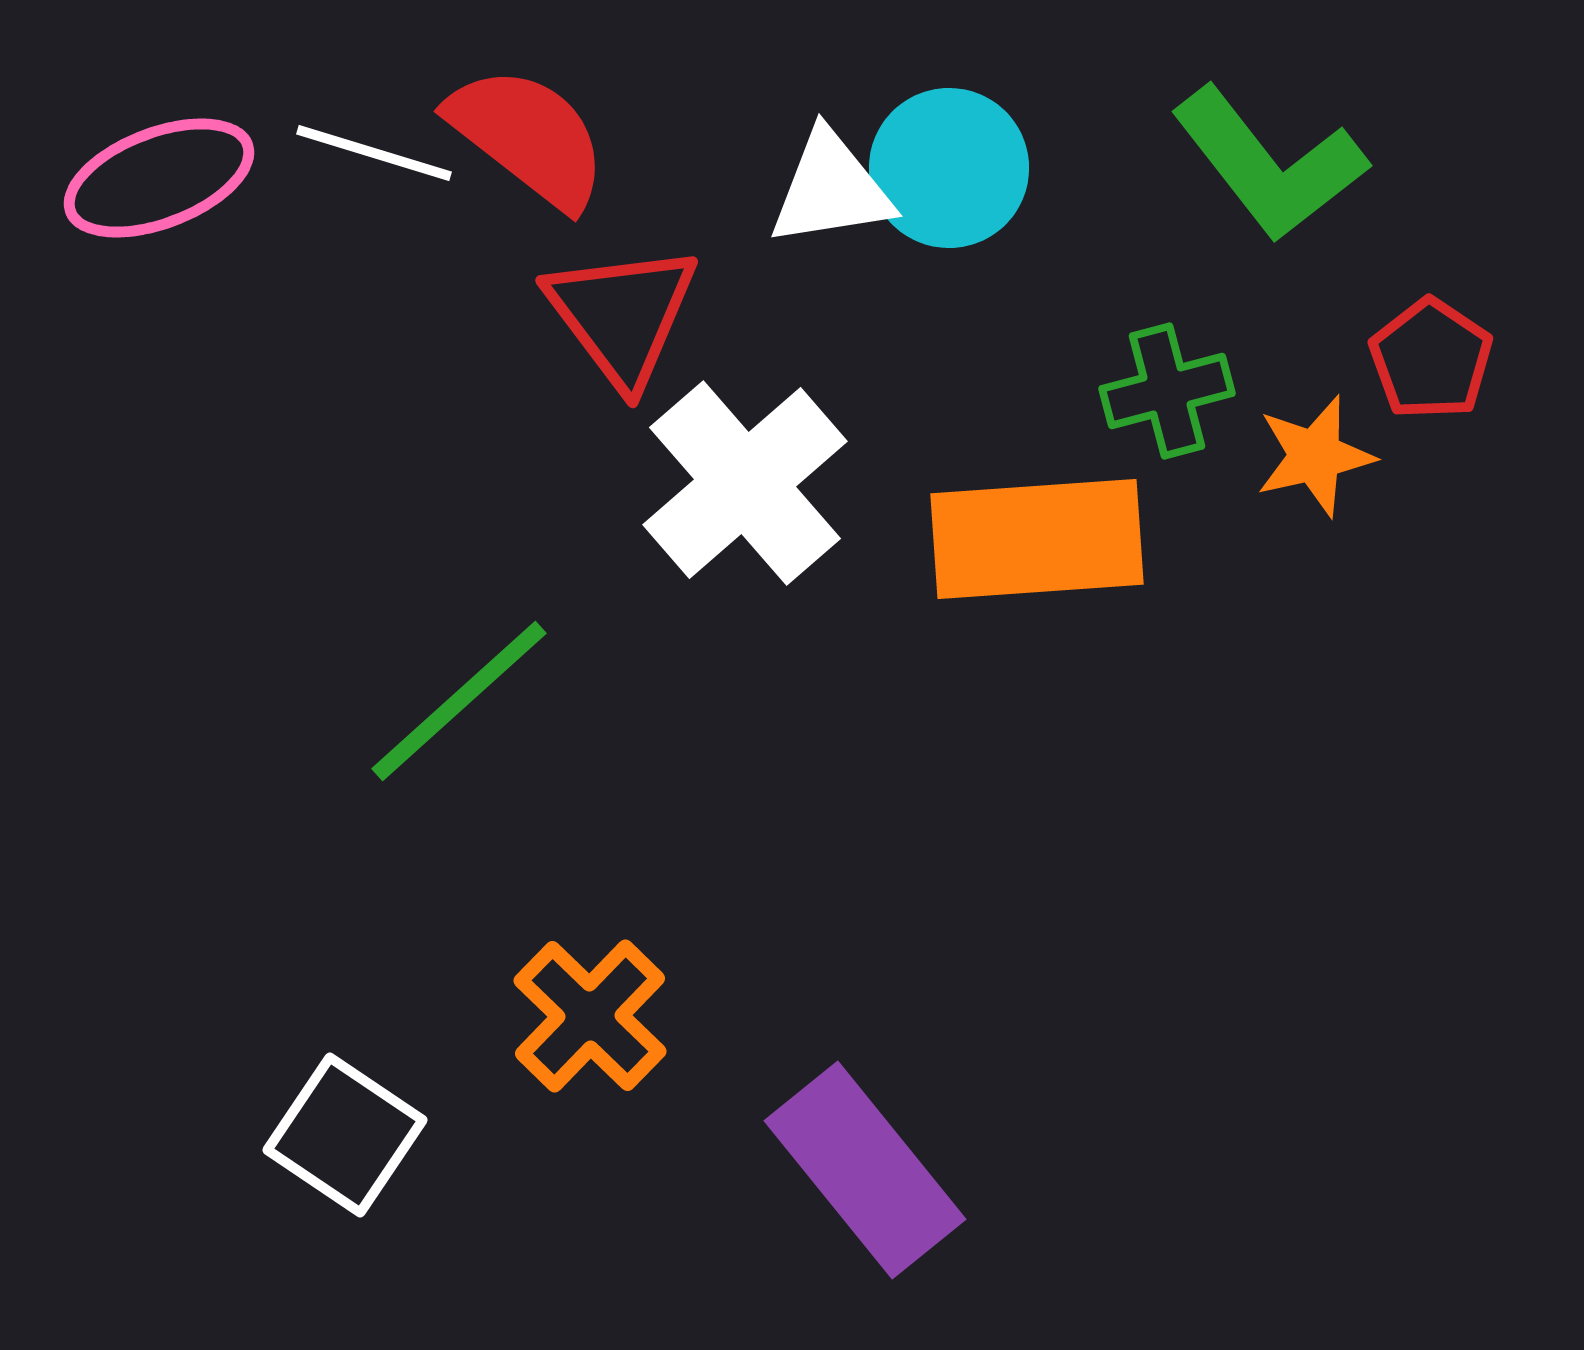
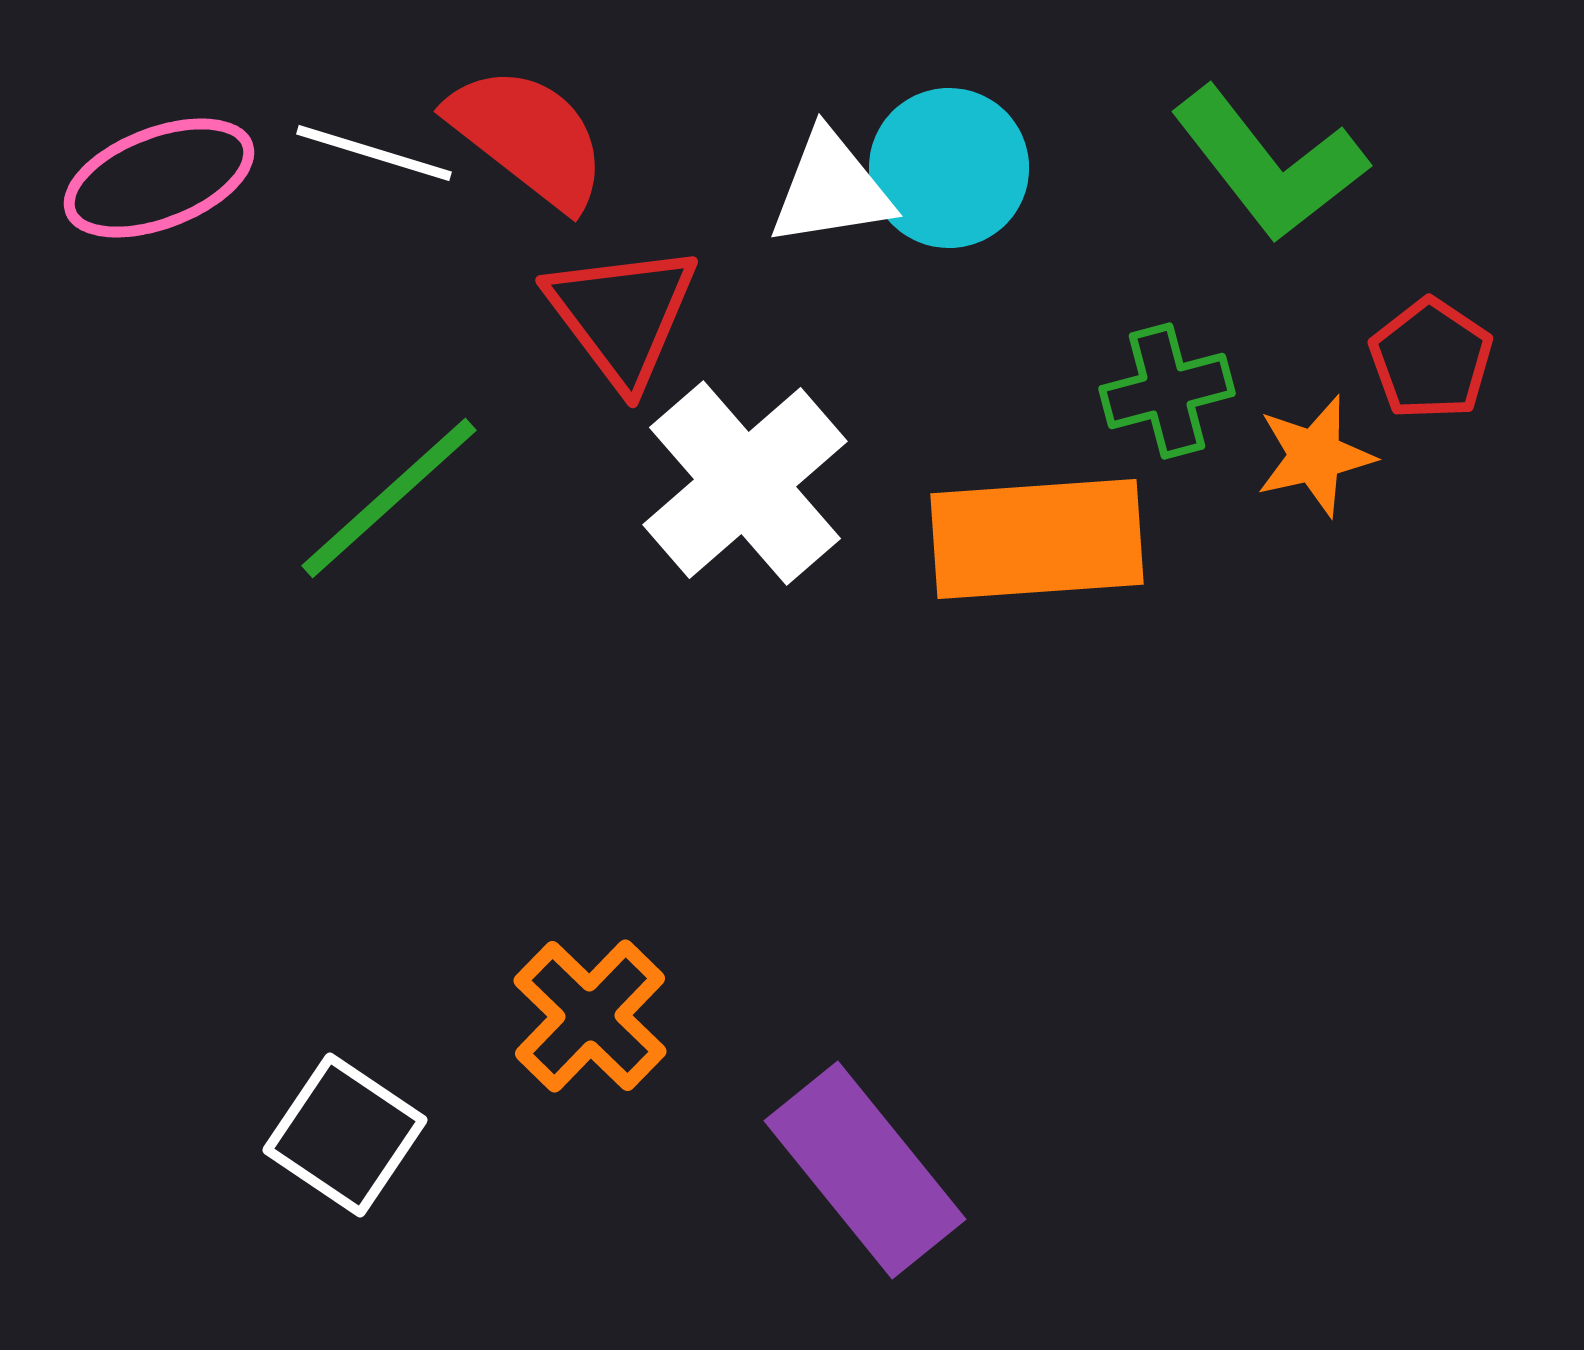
green line: moved 70 px left, 203 px up
